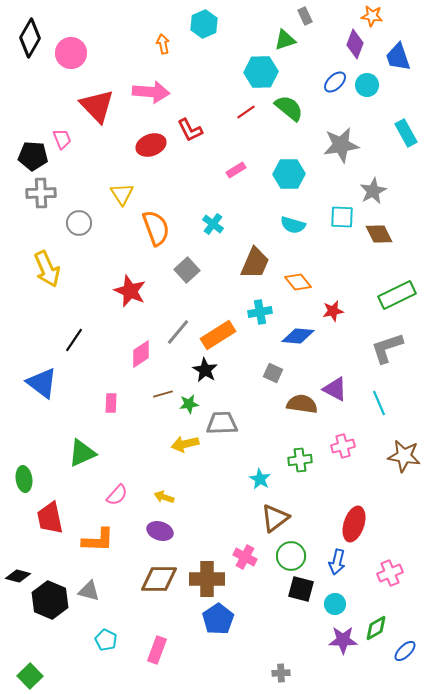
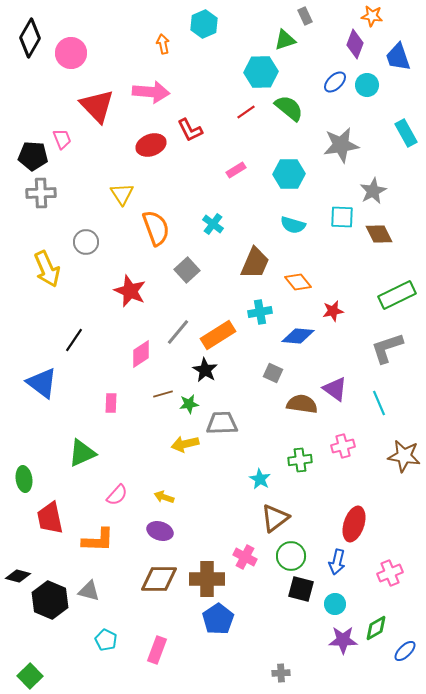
gray circle at (79, 223): moved 7 px right, 19 px down
purple triangle at (335, 389): rotated 8 degrees clockwise
